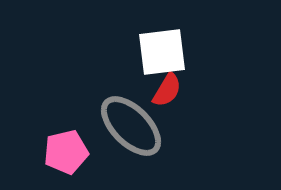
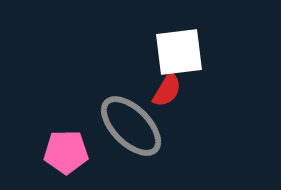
white square: moved 17 px right
pink pentagon: rotated 12 degrees clockwise
